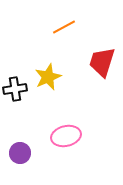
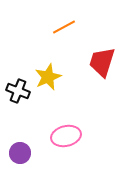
black cross: moved 3 px right, 2 px down; rotated 30 degrees clockwise
